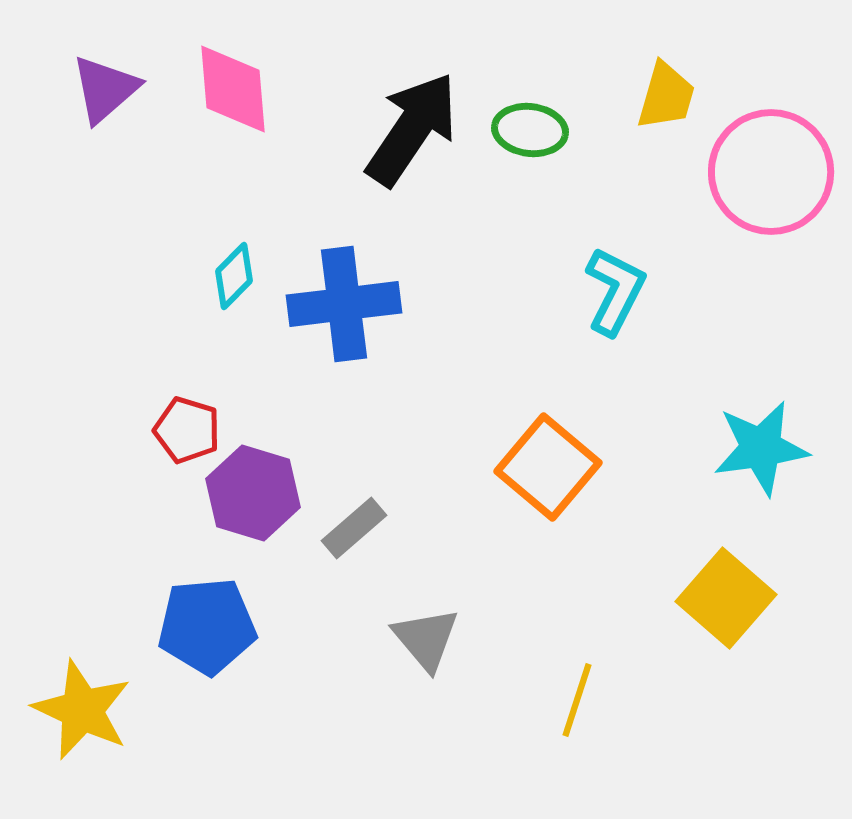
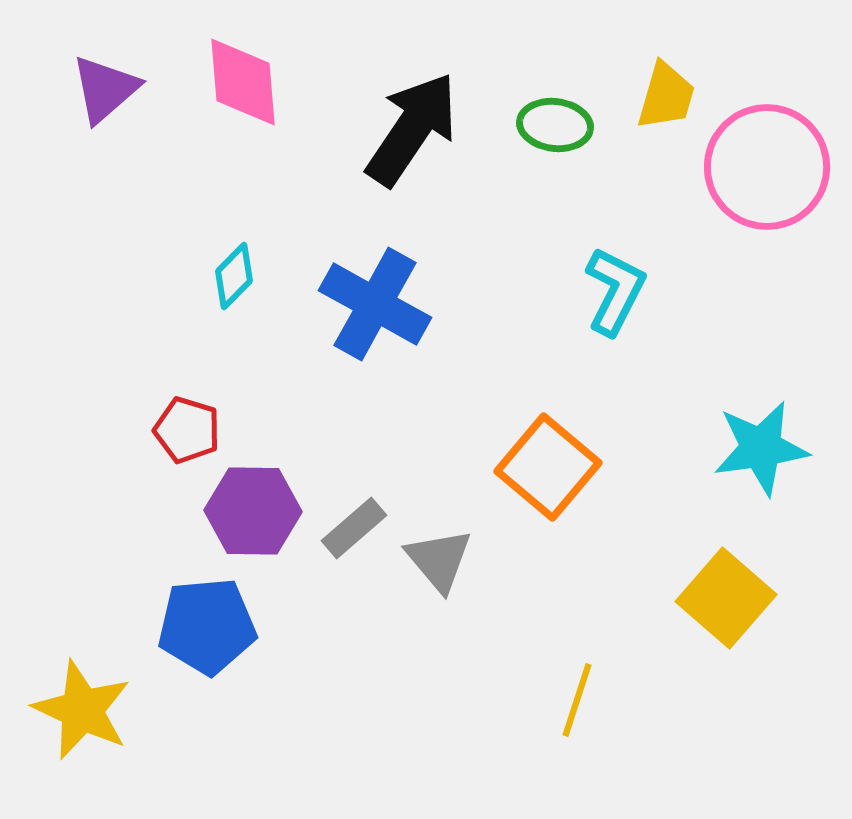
pink diamond: moved 10 px right, 7 px up
green ellipse: moved 25 px right, 5 px up
pink circle: moved 4 px left, 5 px up
blue cross: moved 31 px right; rotated 36 degrees clockwise
purple hexagon: moved 18 px down; rotated 16 degrees counterclockwise
gray triangle: moved 13 px right, 79 px up
